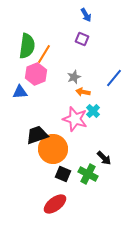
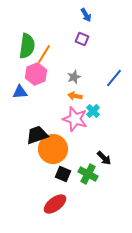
orange arrow: moved 8 px left, 4 px down
